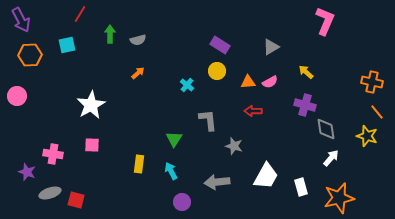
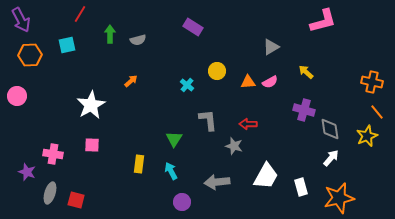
pink L-shape: moved 2 px left; rotated 52 degrees clockwise
purple rectangle: moved 27 px left, 18 px up
orange arrow: moved 7 px left, 8 px down
purple cross: moved 1 px left, 5 px down
red arrow: moved 5 px left, 13 px down
gray diamond: moved 4 px right
yellow star: rotated 30 degrees clockwise
gray ellipse: rotated 55 degrees counterclockwise
